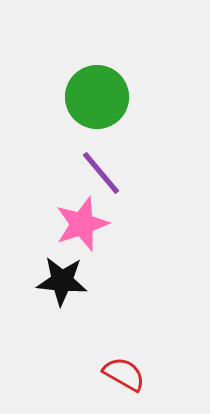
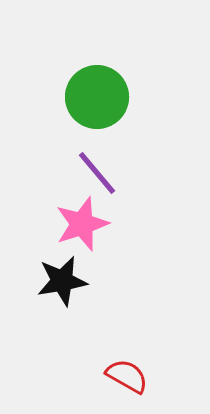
purple line: moved 4 px left
black star: rotated 15 degrees counterclockwise
red semicircle: moved 3 px right, 2 px down
